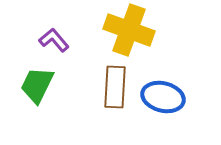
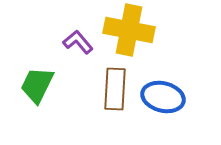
yellow cross: rotated 9 degrees counterclockwise
purple L-shape: moved 24 px right, 2 px down
brown rectangle: moved 2 px down
